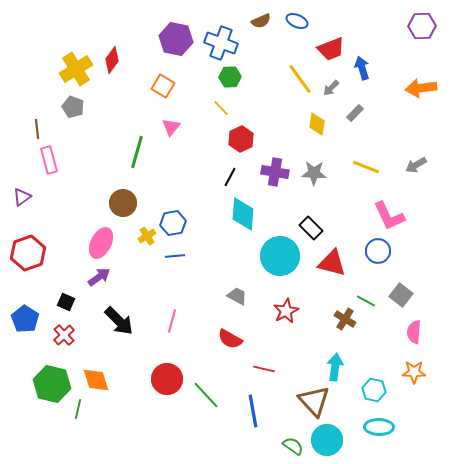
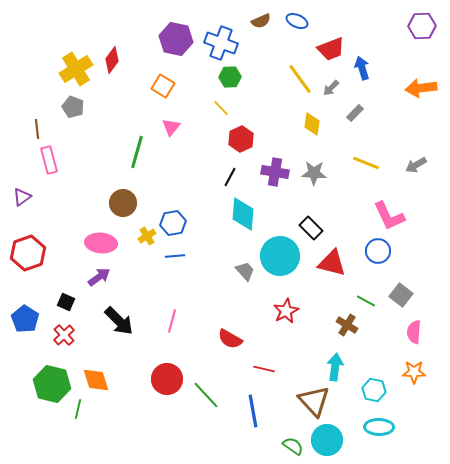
yellow diamond at (317, 124): moved 5 px left
yellow line at (366, 167): moved 4 px up
pink ellipse at (101, 243): rotated 68 degrees clockwise
gray trapezoid at (237, 296): moved 8 px right, 25 px up; rotated 20 degrees clockwise
brown cross at (345, 319): moved 2 px right, 6 px down
